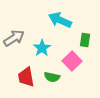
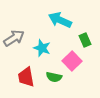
green rectangle: rotated 32 degrees counterclockwise
cyan star: rotated 18 degrees counterclockwise
green semicircle: moved 2 px right
